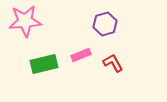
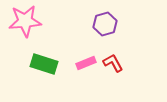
pink rectangle: moved 5 px right, 8 px down
green rectangle: rotated 32 degrees clockwise
